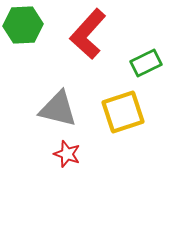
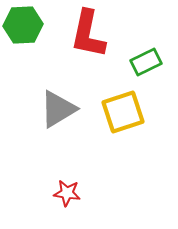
red L-shape: rotated 30 degrees counterclockwise
green rectangle: moved 1 px up
gray triangle: rotated 45 degrees counterclockwise
red star: moved 39 px down; rotated 12 degrees counterclockwise
